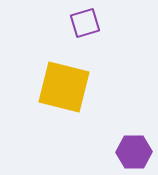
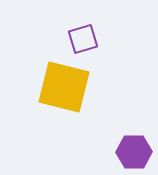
purple square: moved 2 px left, 16 px down
